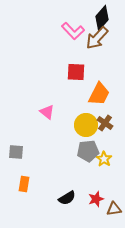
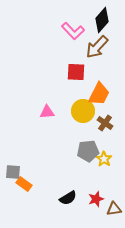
black diamond: moved 2 px down
brown arrow: moved 9 px down
pink triangle: rotated 42 degrees counterclockwise
yellow circle: moved 3 px left, 14 px up
gray square: moved 3 px left, 20 px down
orange rectangle: rotated 63 degrees counterclockwise
black semicircle: moved 1 px right
